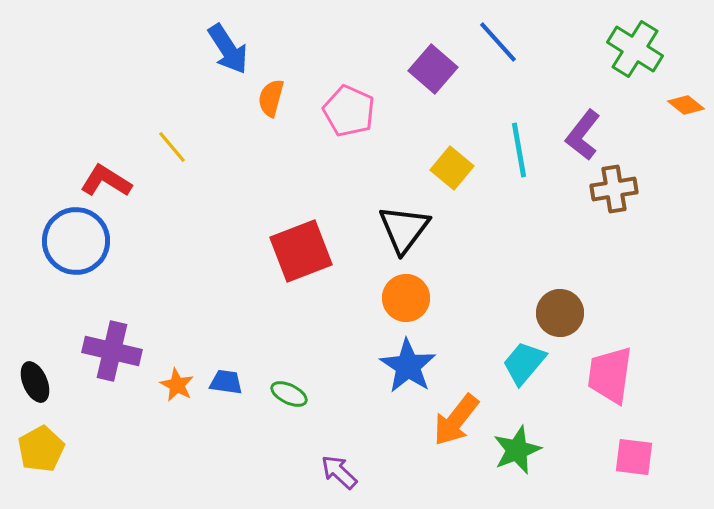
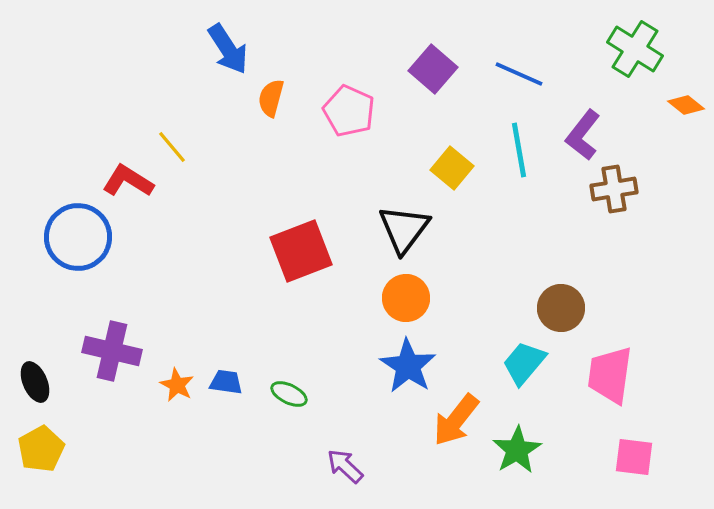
blue line: moved 21 px right, 32 px down; rotated 24 degrees counterclockwise
red L-shape: moved 22 px right
blue circle: moved 2 px right, 4 px up
brown circle: moved 1 px right, 5 px up
green star: rotated 9 degrees counterclockwise
purple arrow: moved 6 px right, 6 px up
